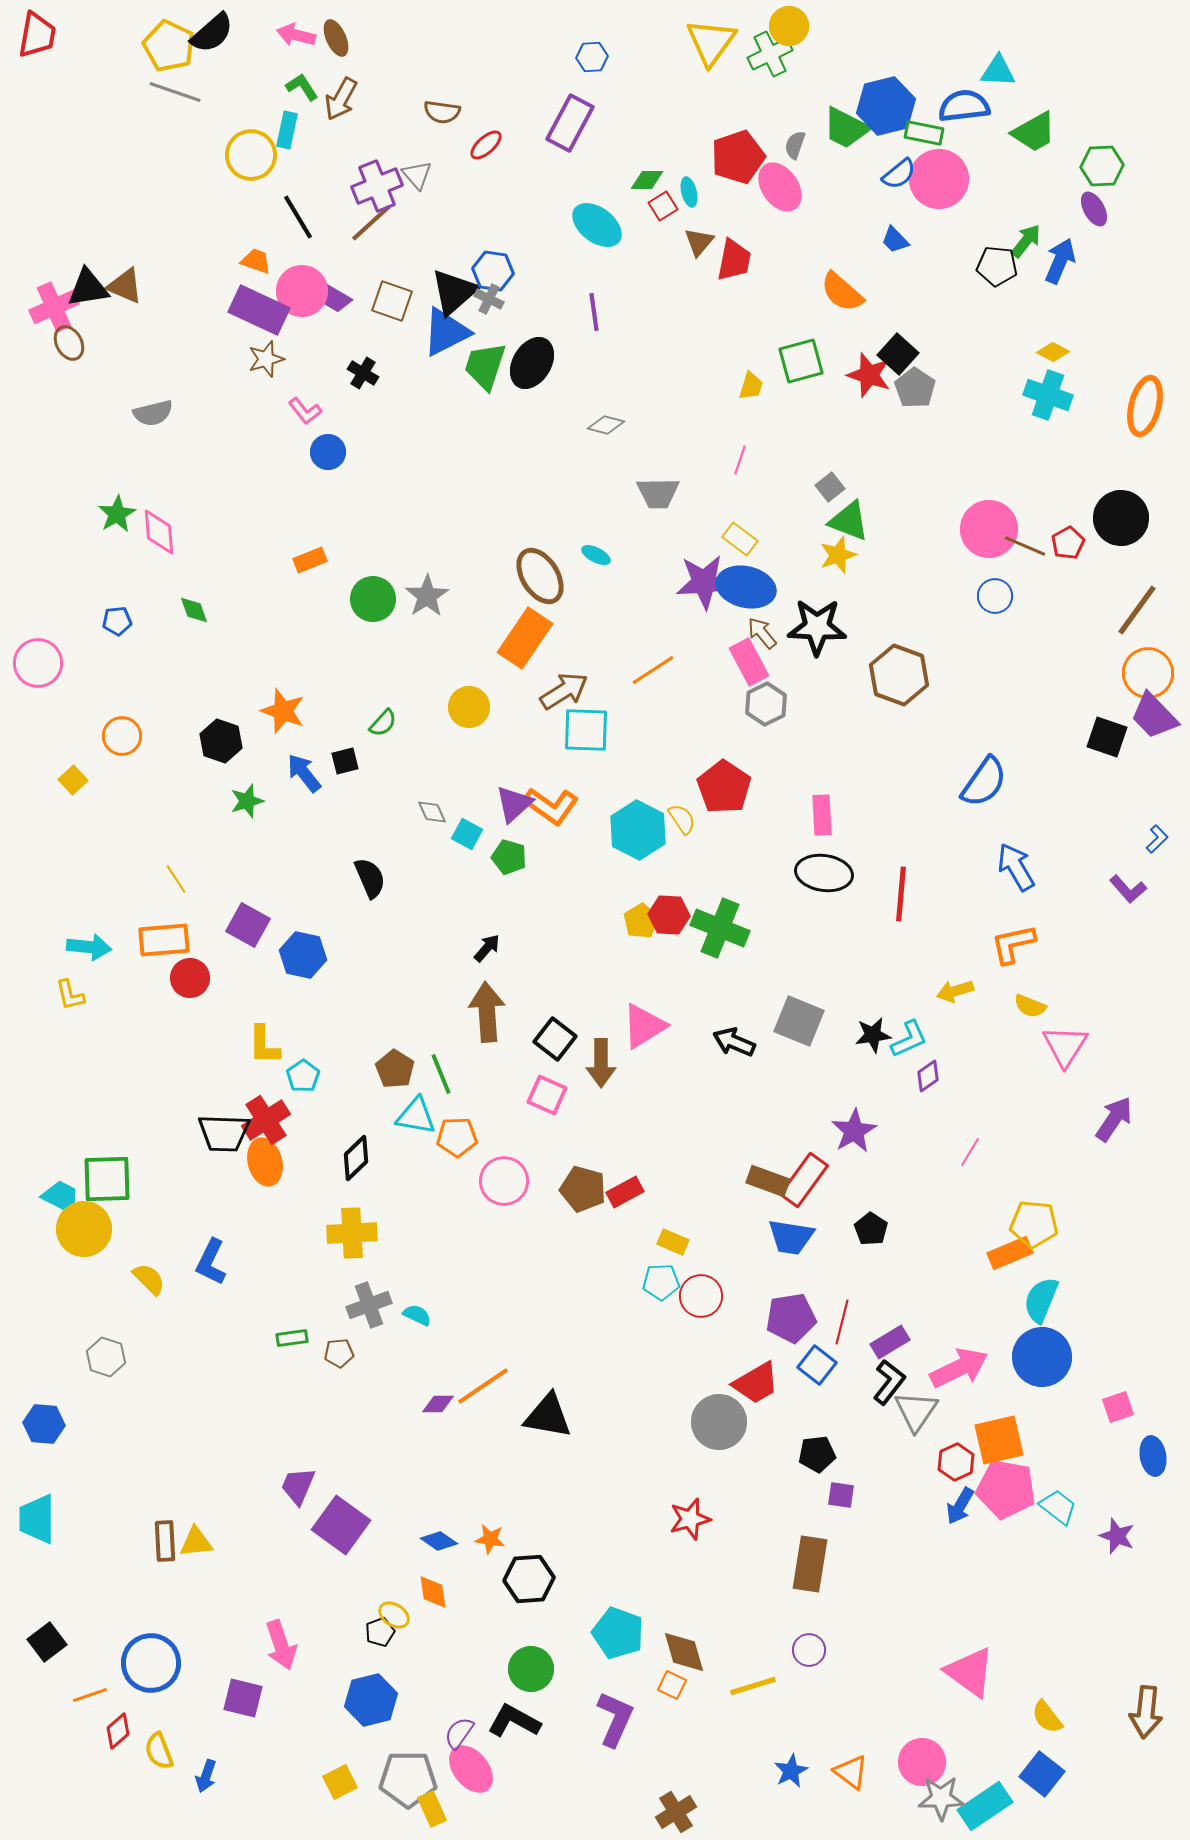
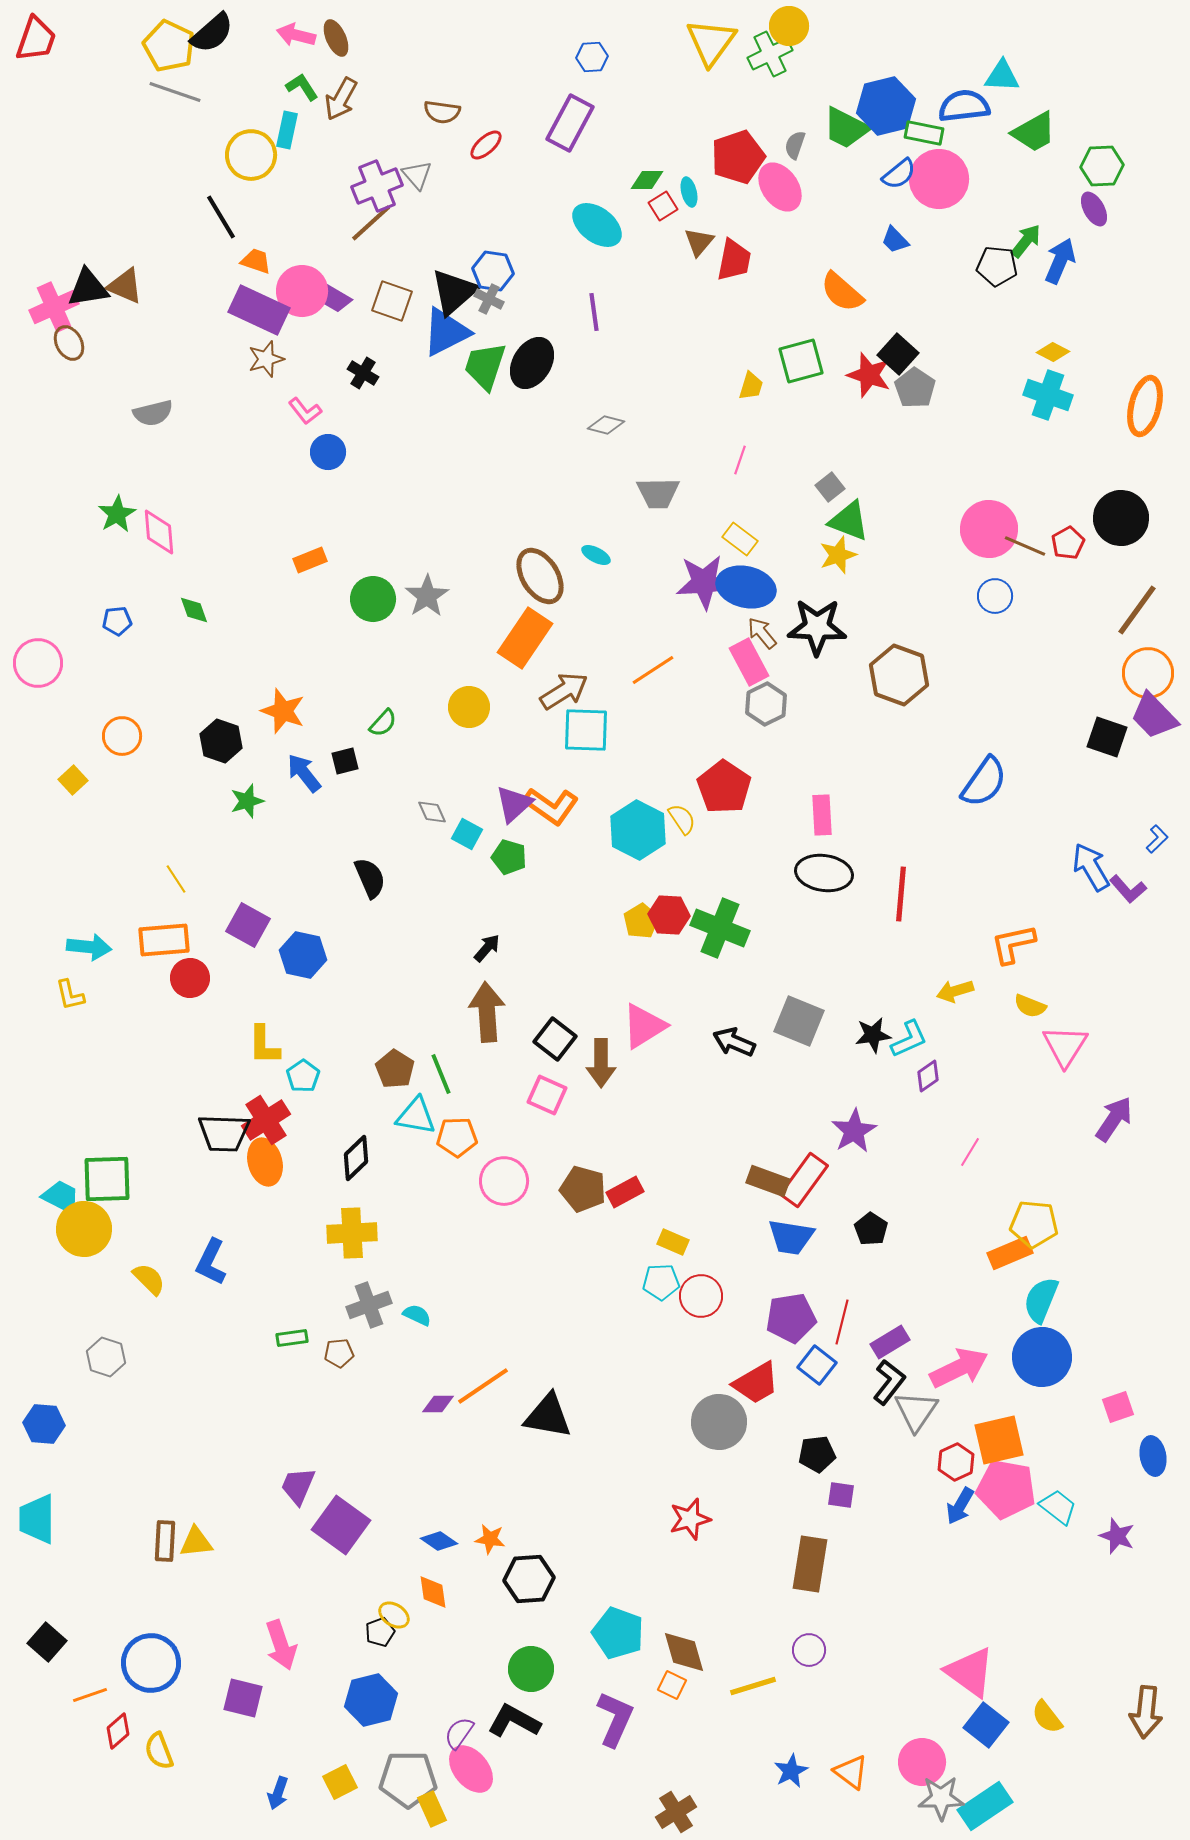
red trapezoid at (37, 35): moved 1 px left, 4 px down; rotated 9 degrees clockwise
cyan triangle at (998, 71): moved 4 px right, 5 px down
black line at (298, 217): moved 77 px left
blue arrow at (1016, 867): moved 75 px right
brown rectangle at (165, 1541): rotated 6 degrees clockwise
black square at (47, 1642): rotated 12 degrees counterclockwise
blue square at (1042, 1774): moved 56 px left, 49 px up
blue arrow at (206, 1776): moved 72 px right, 17 px down
